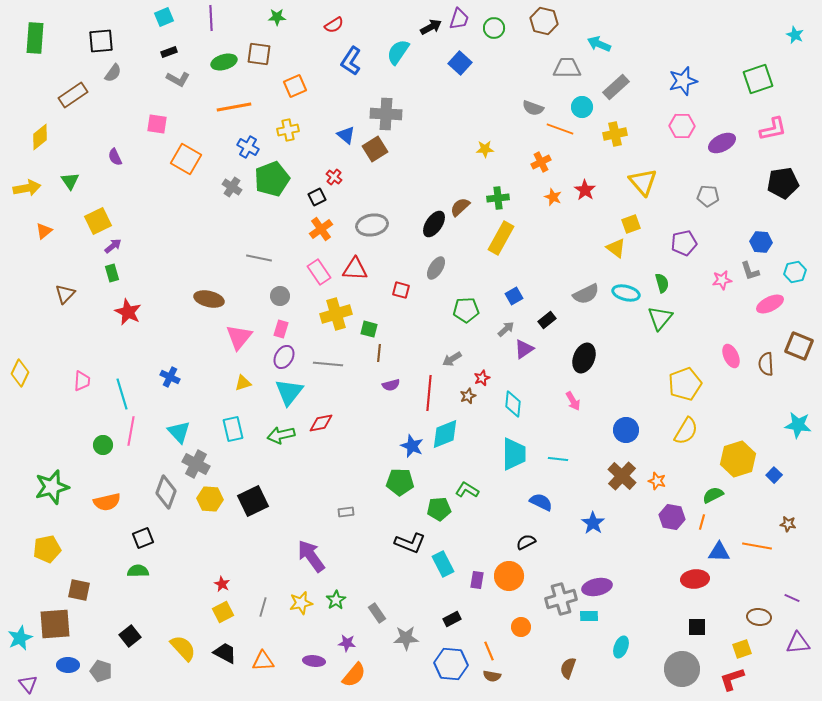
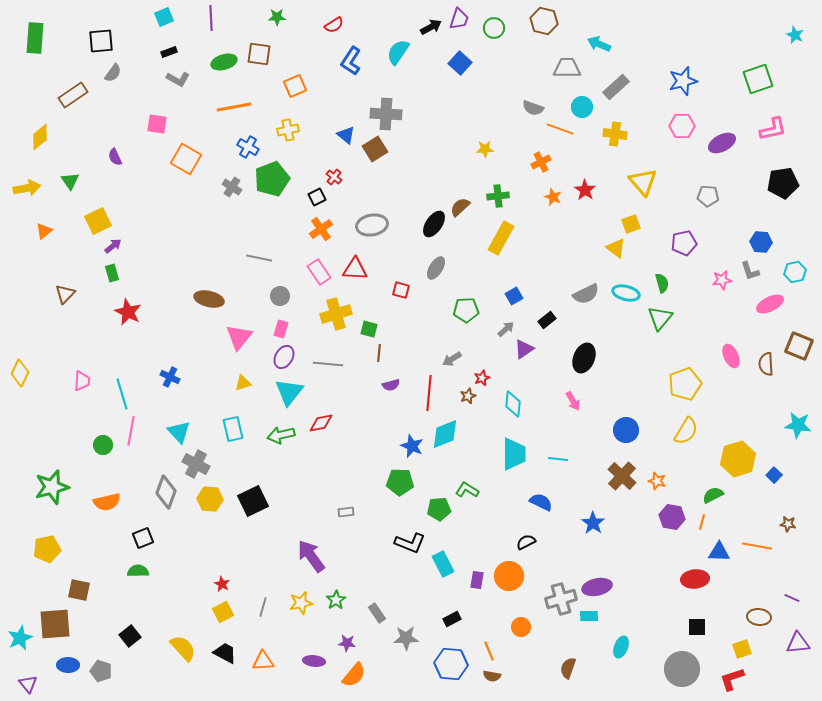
yellow cross at (615, 134): rotated 20 degrees clockwise
green cross at (498, 198): moved 2 px up
